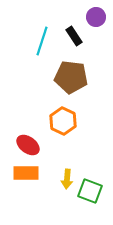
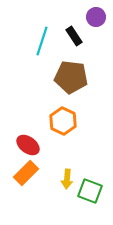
orange rectangle: rotated 45 degrees counterclockwise
